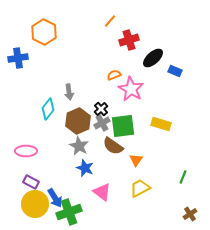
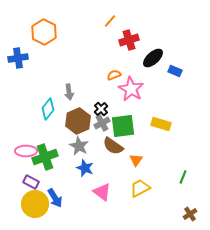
green cross: moved 24 px left, 55 px up
